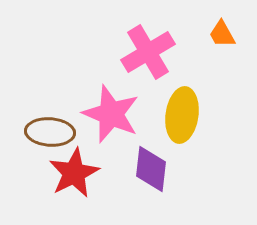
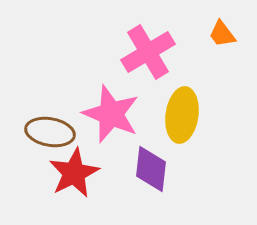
orange trapezoid: rotated 8 degrees counterclockwise
brown ellipse: rotated 6 degrees clockwise
